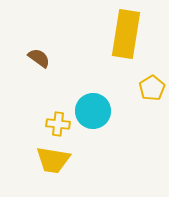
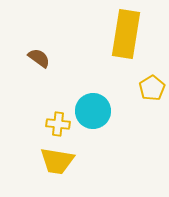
yellow trapezoid: moved 4 px right, 1 px down
